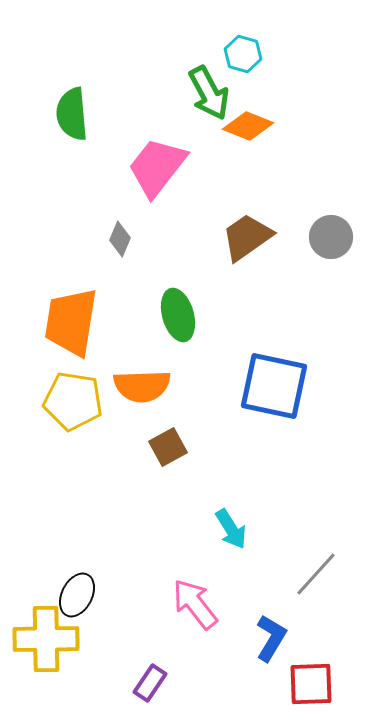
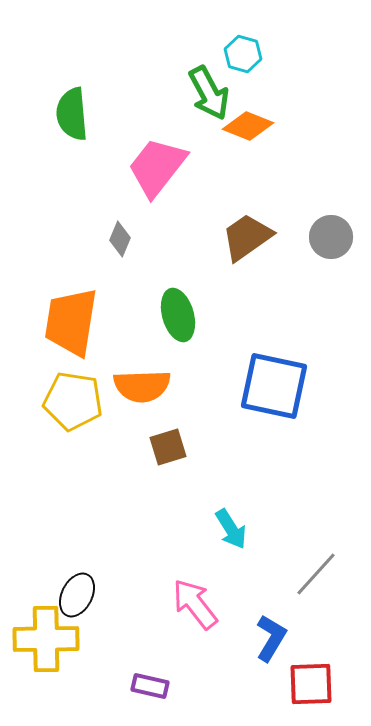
brown square: rotated 12 degrees clockwise
purple rectangle: moved 3 px down; rotated 69 degrees clockwise
